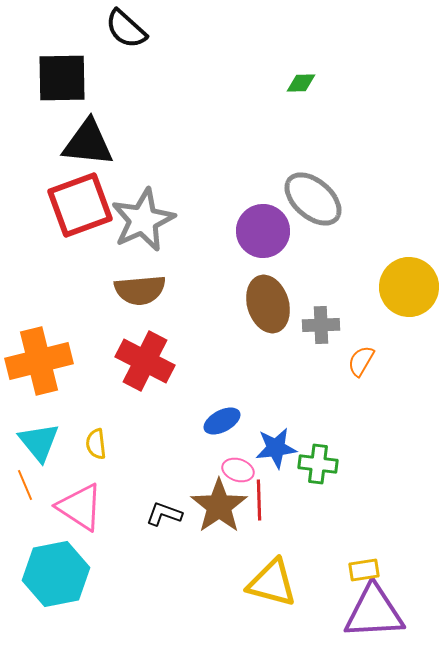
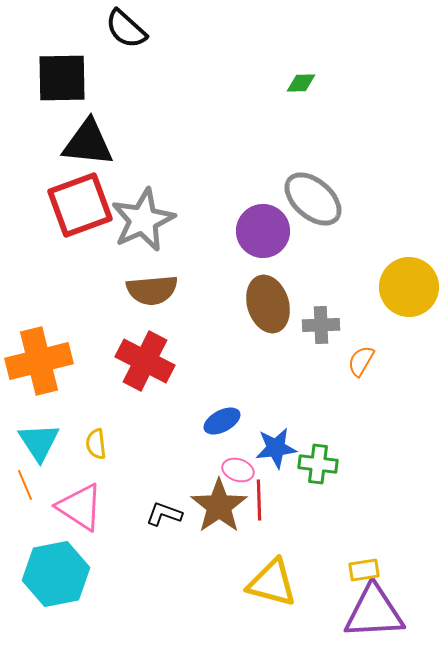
brown semicircle: moved 12 px right
cyan triangle: rotated 6 degrees clockwise
